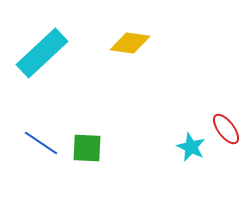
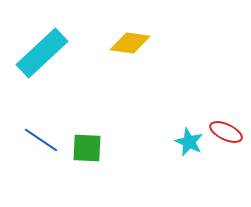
red ellipse: moved 3 px down; rotated 28 degrees counterclockwise
blue line: moved 3 px up
cyan star: moved 2 px left, 5 px up
